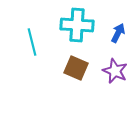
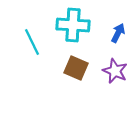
cyan cross: moved 4 px left
cyan line: rotated 12 degrees counterclockwise
